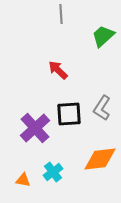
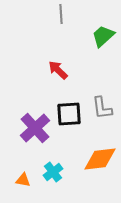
gray L-shape: rotated 40 degrees counterclockwise
